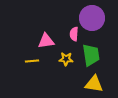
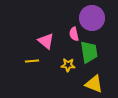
pink semicircle: rotated 16 degrees counterclockwise
pink triangle: rotated 48 degrees clockwise
green trapezoid: moved 2 px left, 3 px up
yellow star: moved 2 px right, 6 px down
yellow triangle: rotated 12 degrees clockwise
